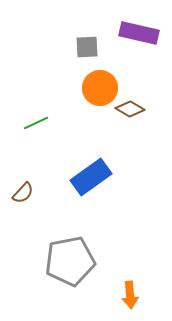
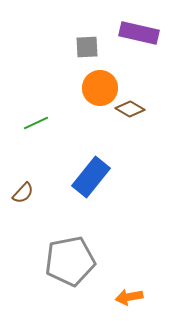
blue rectangle: rotated 15 degrees counterclockwise
orange arrow: moved 1 px left, 2 px down; rotated 84 degrees clockwise
